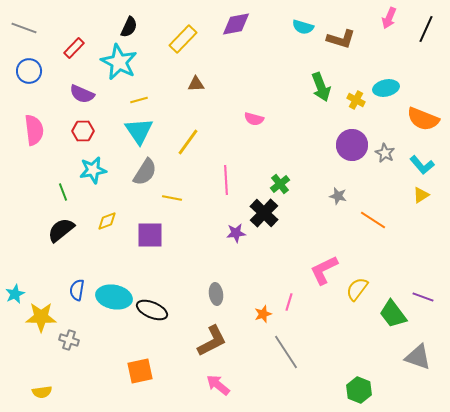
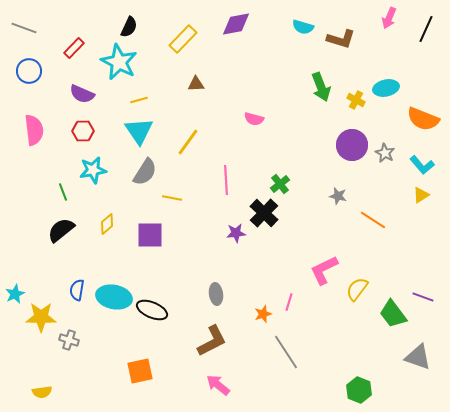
yellow diamond at (107, 221): moved 3 px down; rotated 20 degrees counterclockwise
